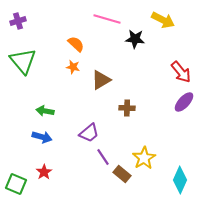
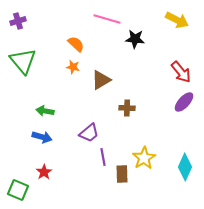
yellow arrow: moved 14 px right
purple line: rotated 24 degrees clockwise
brown rectangle: rotated 48 degrees clockwise
cyan diamond: moved 5 px right, 13 px up
green square: moved 2 px right, 6 px down
